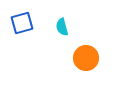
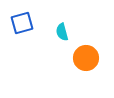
cyan semicircle: moved 5 px down
